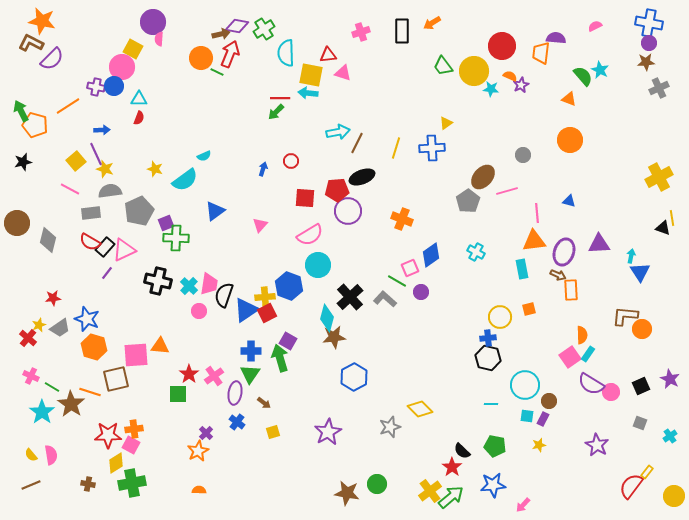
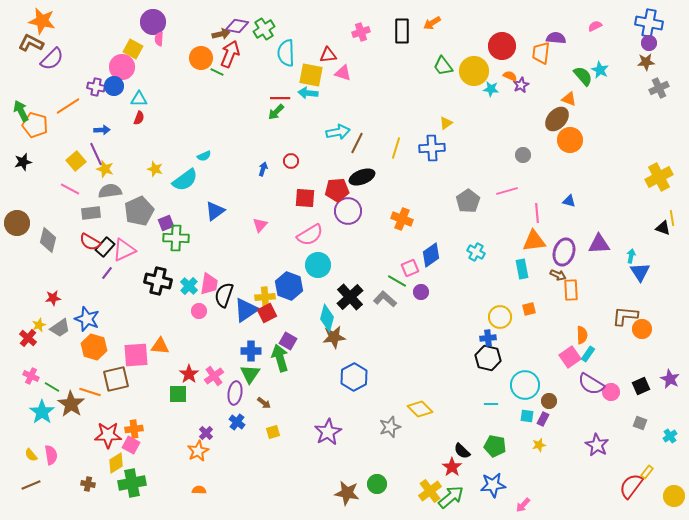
brown ellipse at (483, 177): moved 74 px right, 58 px up
